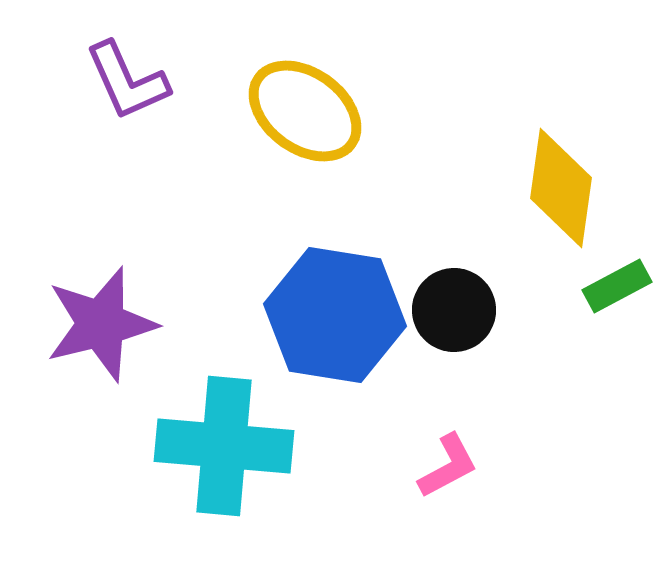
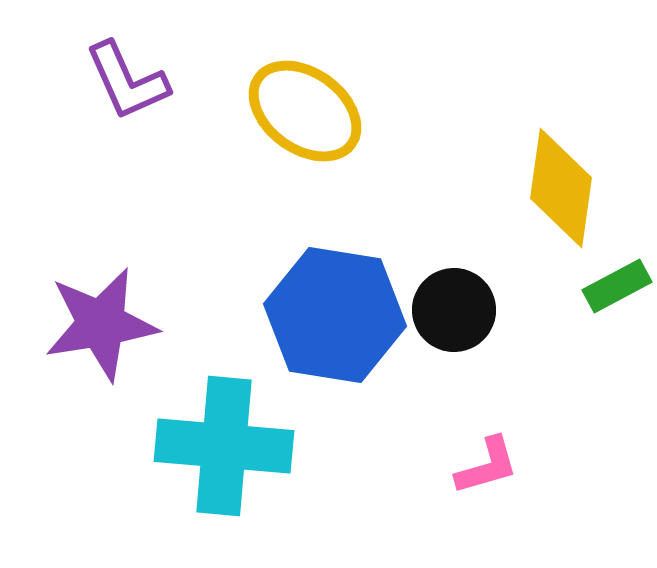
purple star: rotated 5 degrees clockwise
pink L-shape: moved 39 px right; rotated 12 degrees clockwise
